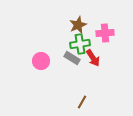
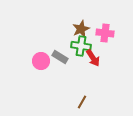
brown star: moved 3 px right, 4 px down
pink cross: rotated 12 degrees clockwise
green cross: moved 1 px right, 2 px down; rotated 18 degrees clockwise
gray rectangle: moved 12 px left, 1 px up
